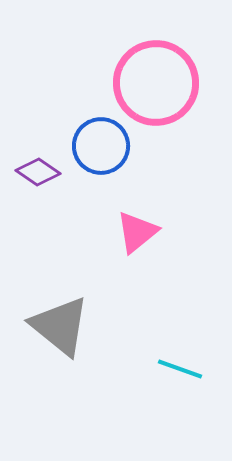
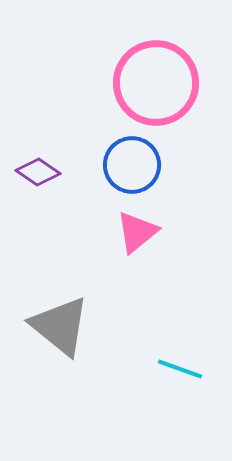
blue circle: moved 31 px right, 19 px down
